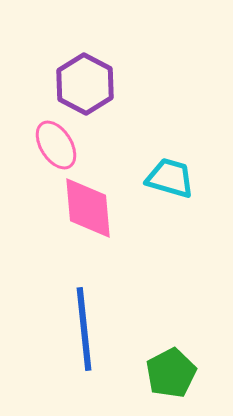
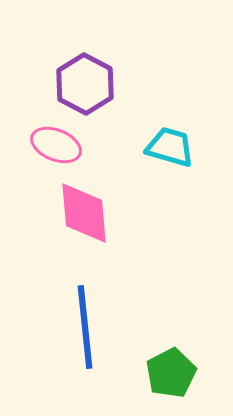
pink ellipse: rotated 36 degrees counterclockwise
cyan trapezoid: moved 31 px up
pink diamond: moved 4 px left, 5 px down
blue line: moved 1 px right, 2 px up
